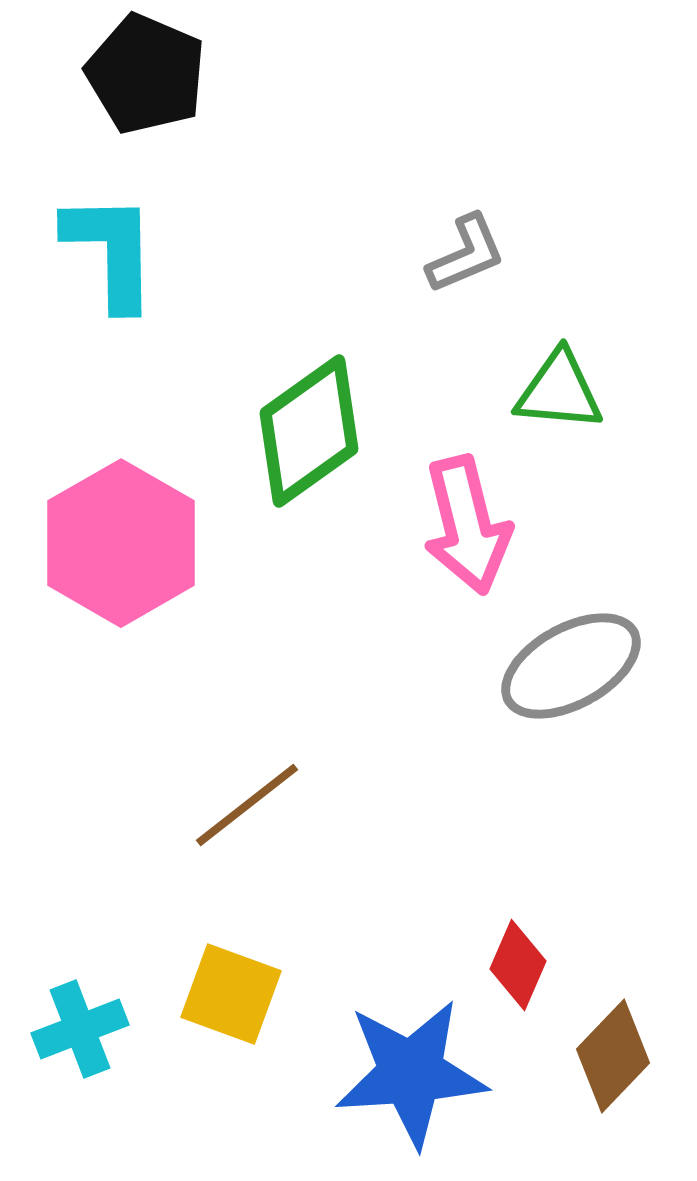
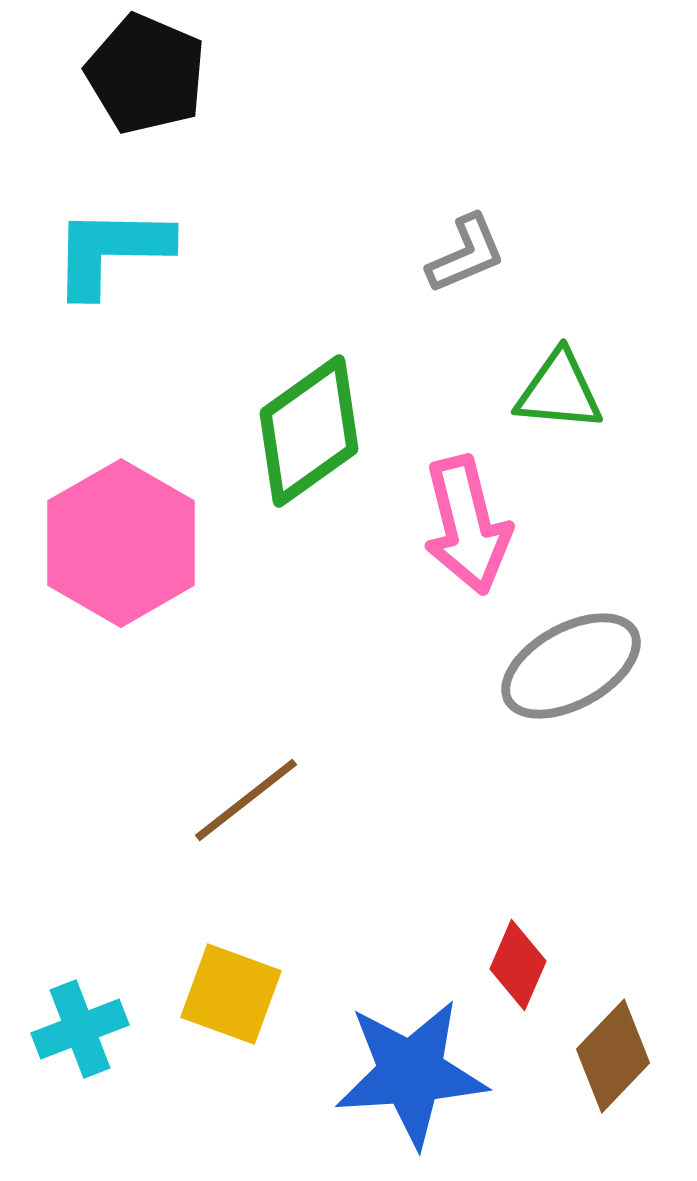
cyan L-shape: rotated 88 degrees counterclockwise
brown line: moved 1 px left, 5 px up
